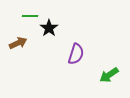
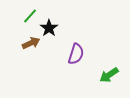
green line: rotated 49 degrees counterclockwise
brown arrow: moved 13 px right
